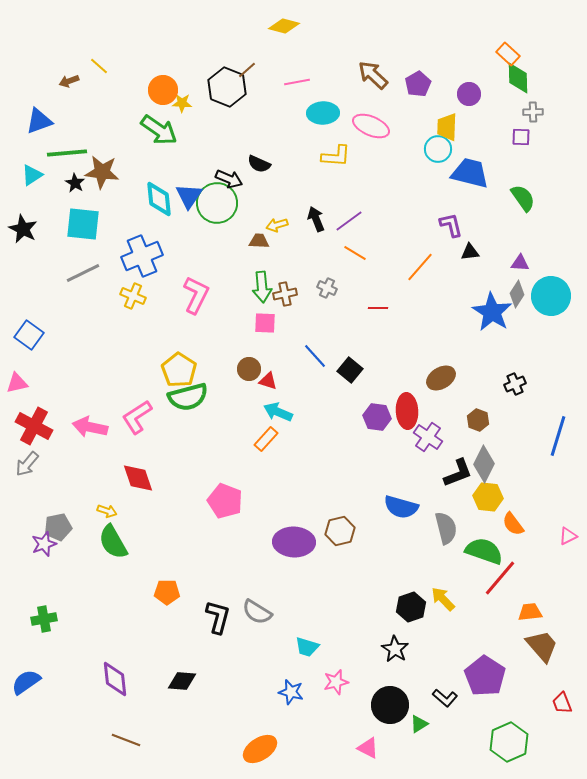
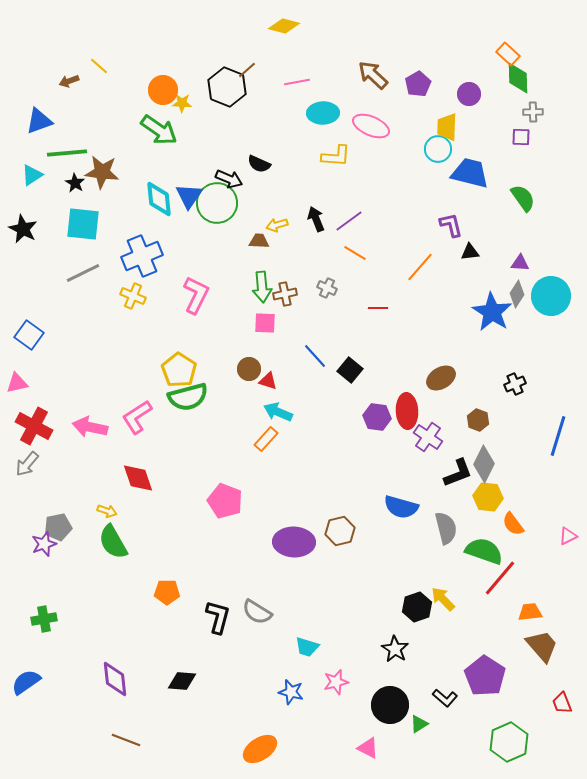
black hexagon at (411, 607): moved 6 px right
